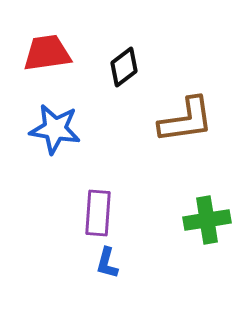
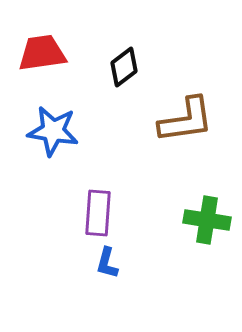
red trapezoid: moved 5 px left
blue star: moved 2 px left, 2 px down
green cross: rotated 18 degrees clockwise
